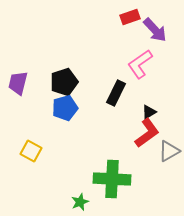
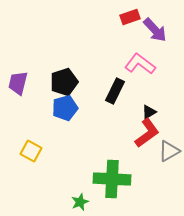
pink L-shape: rotated 72 degrees clockwise
black rectangle: moved 1 px left, 2 px up
